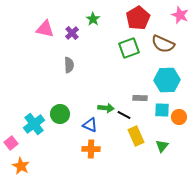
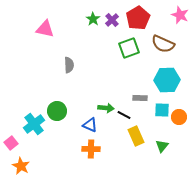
purple cross: moved 40 px right, 13 px up
green circle: moved 3 px left, 3 px up
